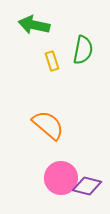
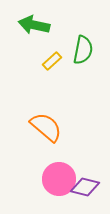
yellow rectangle: rotated 66 degrees clockwise
orange semicircle: moved 2 px left, 2 px down
pink circle: moved 2 px left, 1 px down
purple diamond: moved 2 px left, 1 px down
